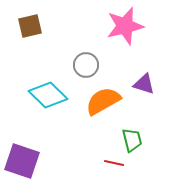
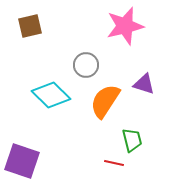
cyan diamond: moved 3 px right
orange semicircle: moved 2 px right; rotated 27 degrees counterclockwise
